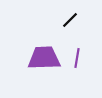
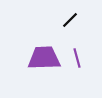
purple line: rotated 24 degrees counterclockwise
